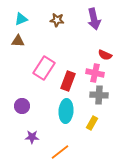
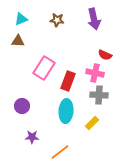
yellow rectangle: rotated 16 degrees clockwise
